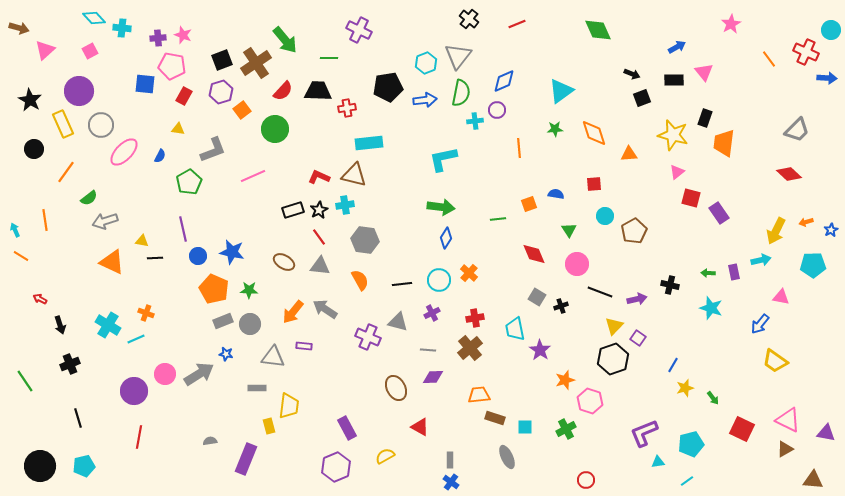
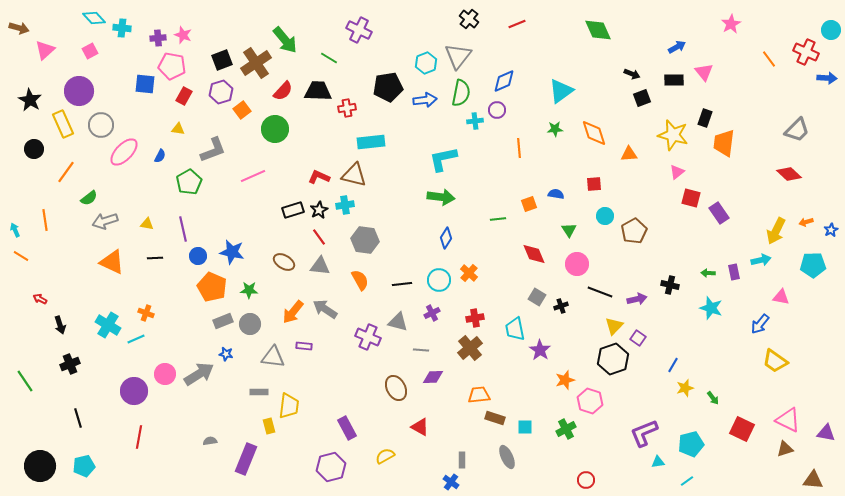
green line at (329, 58): rotated 30 degrees clockwise
cyan rectangle at (369, 143): moved 2 px right, 1 px up
green arrow at (441, 207): moved 10 px up
yellow triangle at (142, 241): moved 5 px right, 17 px up
orange pentagon at (214, 289): moved 2 px left, 2 px up
gray line at (428, 350): moved 7 px left
gray rectangle at (257, 388): moved 2 px right, 4 px down
brown triangle at (785, 449): rotated 12 degrees clockwise
gray rectangle at (450, 460): moved 12 px right
purple hexagon at (336, 467): moved 5 px left; rotated 8 degrees clockwise
